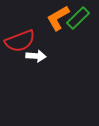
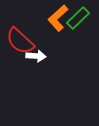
orange L-shape: rotated 12 degrees counterclockwise
red semicircle: rotated 64 degrees clockwise
